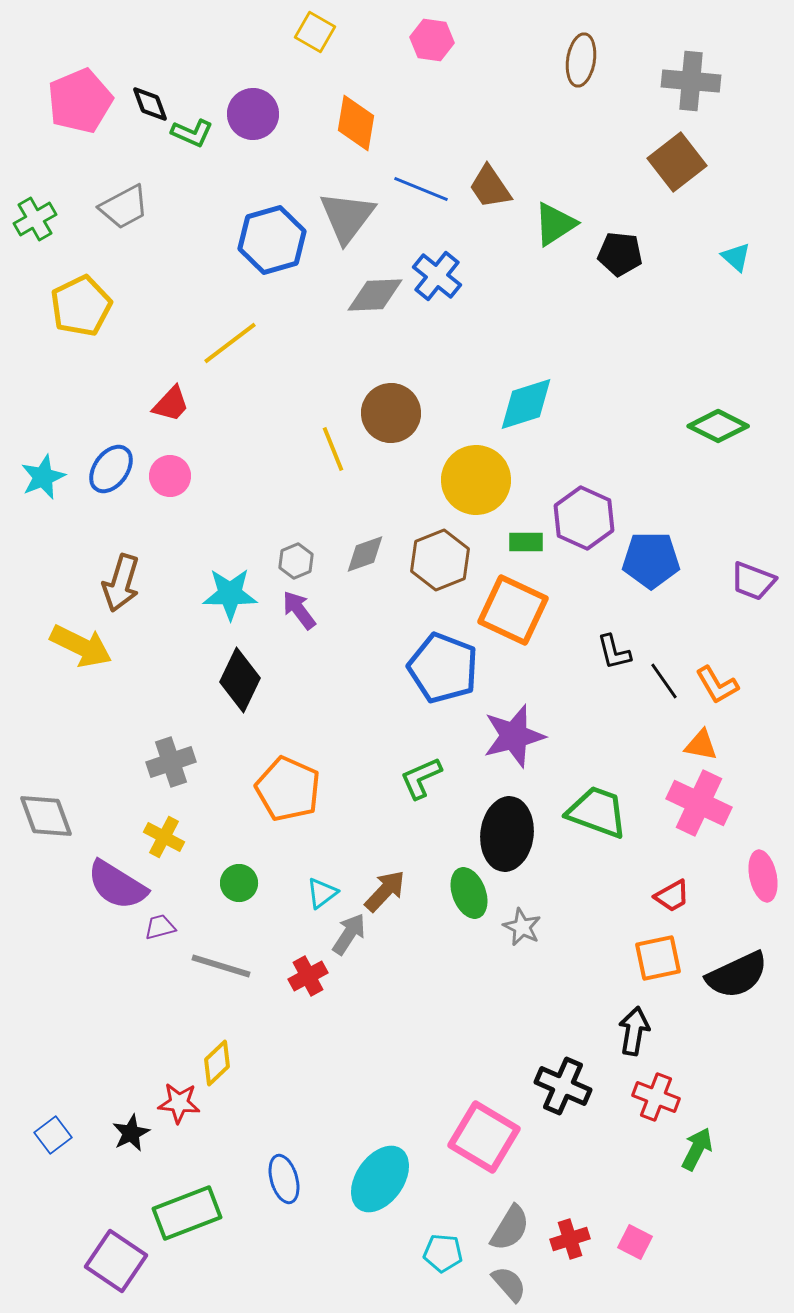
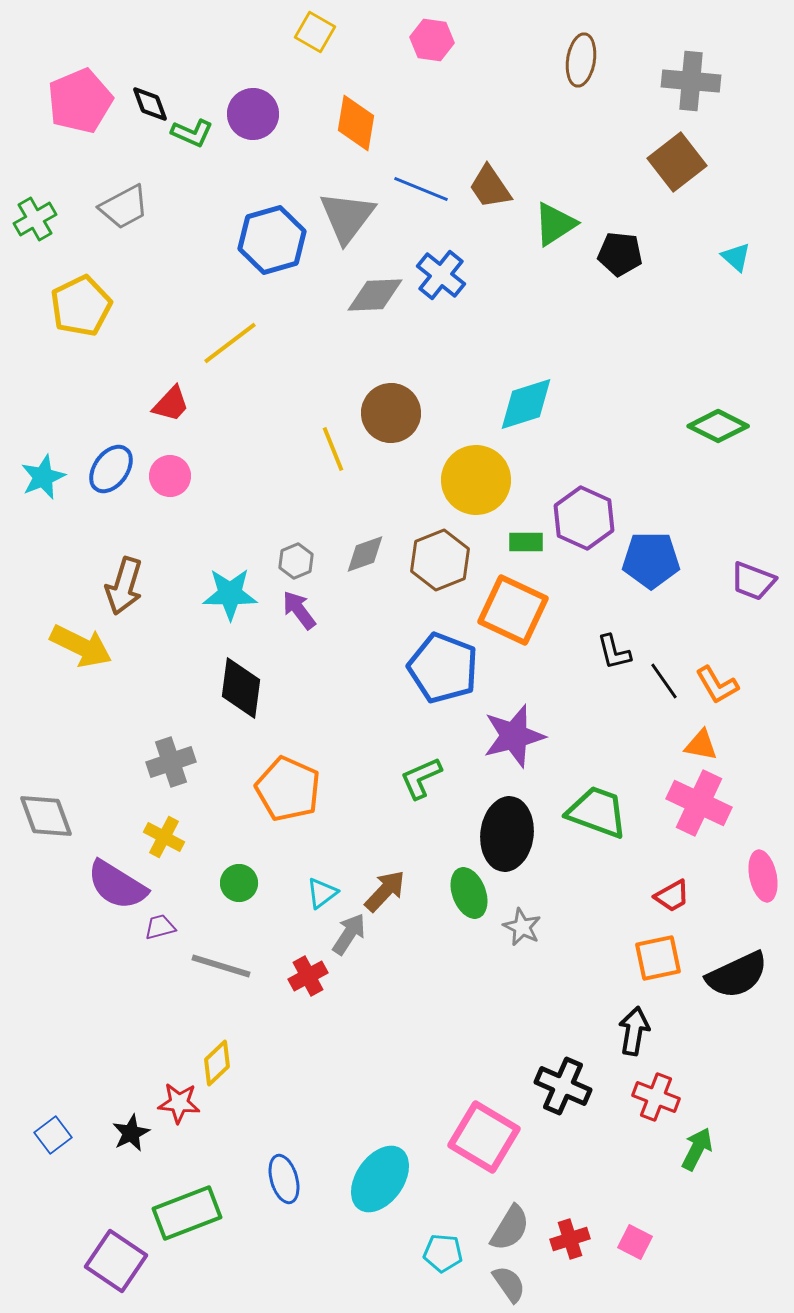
blue cross at (437, 276): moved 4 px right, 1 px up
brown arrow at (121, 583): moved 3 px right, 3 px down
black diamond at (240, 680): moved 1 px right, 8 px down; rotated 18 degrees counterclockwise
gray semicircle at (509, 1284): rotated 6 degrees clockwise
